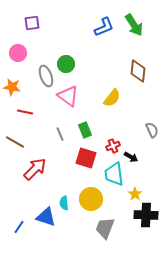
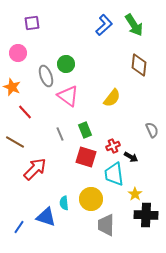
blue L-shape: moved 2 px up; rotated 20 degrees counterclockwise
brown diamond: moved 1 px right, 6 px up
orange star: rotated 12 degrees clockwise
red line: rotated 35 degrees clockwise
red square: moved 1 px up
gray trapezoid: moved 1 px right, 3 px up; rotated 20 degrees counterclockwise
